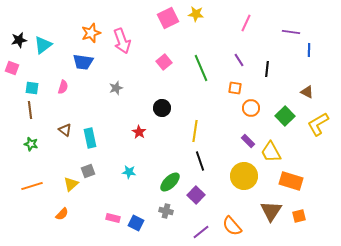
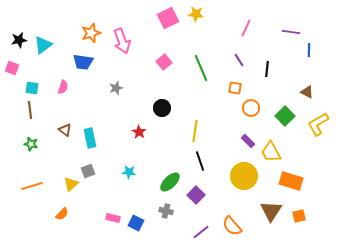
pink line at (246, 23): moved 5 px down
